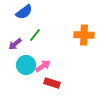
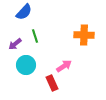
blue semicircle: rotated 12 degrees counterclockwise
green line: moved 1 px down; rotated 56 degrees counterclockwise
pink arrow: moved 21 px right
red rectangle: rotated 49 degrees clockwise
